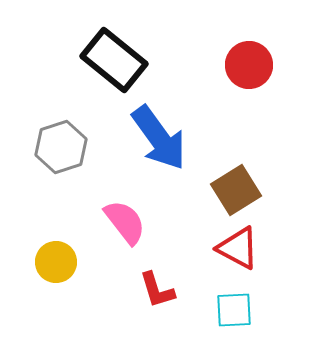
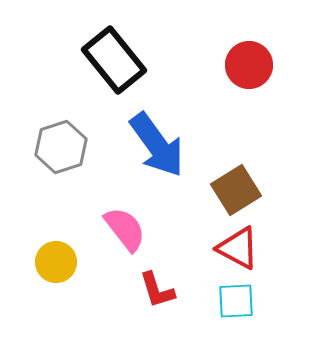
black rectangle: rotated 12 degrees clockwise
blue arrow: moved 2 px left, 7 px down
pink semicircle: moved 7 px down
cyan square: moved 2 px right, 9 px up
